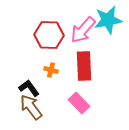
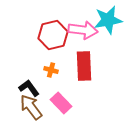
pink arrow: rotated 124 degrees counterclockwise
red hexagon: moved 4 px right; rotated 16 degrees counterclockwise
pink rectangle: moved 18 px left
